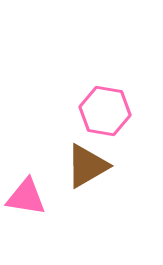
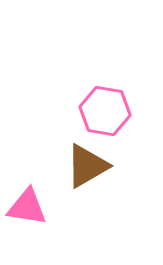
pink triangle: moved 1 px right, 10 px down
